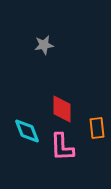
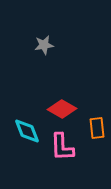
red diamond: rotated 60 degrees counterclockwise
